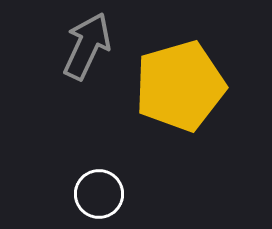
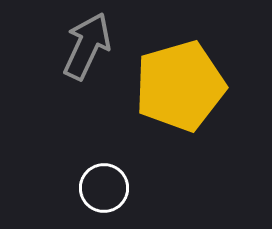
white circle: moved 5 px right, 6 px up
